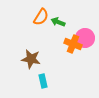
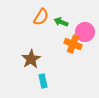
green arrow: moved 3 px right
pink circle: moved 6 px up
brown star: rotated 30 degrees clockwise
